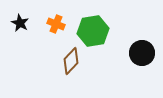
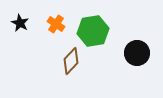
orange cross: rotated 12 degrees clockwise
black circle: moved 5 px left
